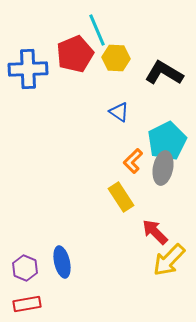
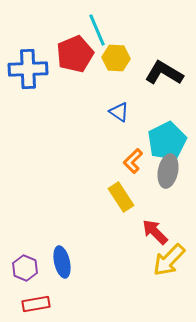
gray ellipse: moved 5 px right, 3 px down
red rectangle: moved 9 px right
